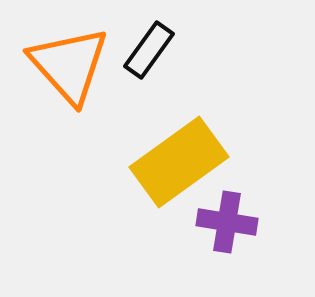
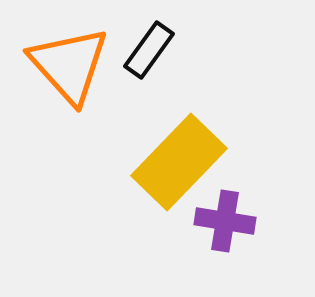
yellow rectangle: rotated 10 degrees counterclockwise
purple cross: moved 2 px left, 1 px up
